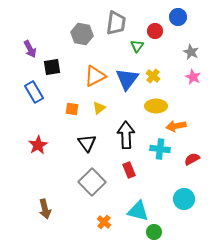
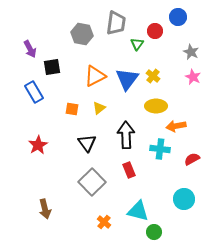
green triangle: moved 2 px up
